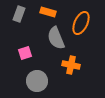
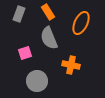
orange rectangle: rotated 42 degrees clockwise
gray semicircle: moved 7 px left
